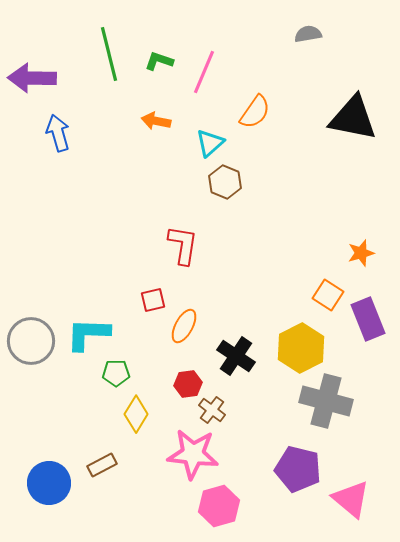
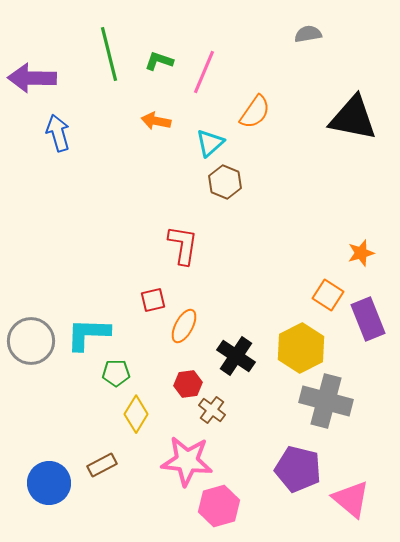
pink star: moved 6 px left, 7 px down
